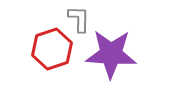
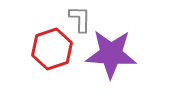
gray L-shape: moved 1 px right
